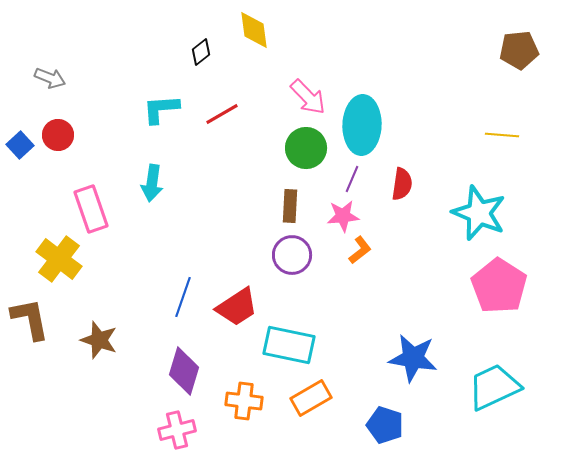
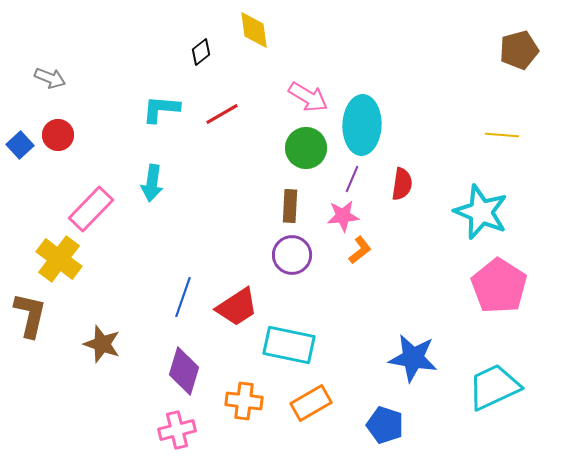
brown pentagon: rotated 9 degrees counterclockwise
pink arrow: rotated 15 degrees counterclockwise
cyan L-shape: rotated 9 degrees clockwise
pink rectangle: rotated 63 degrees clockwise
cyan star: moved 2 px right, 1 px up
brown L-shape: moved 4 px up; rotated 24 degrees clockwise
brown star: moved 3 px right, 4 px down
orange rectangle: moved 5 px down
